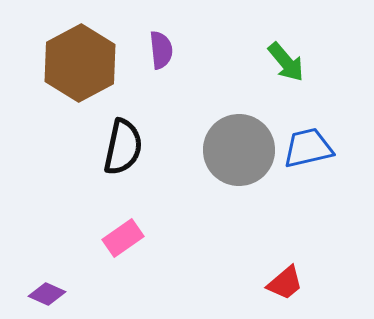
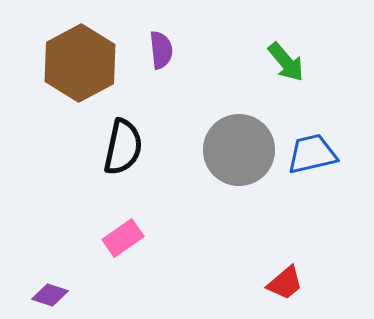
blue trapezoid: moved 4 px right, 6 px down
purple diamond: moved 3 px right, 1 px down; rotated 6 degrees counterclockwise
